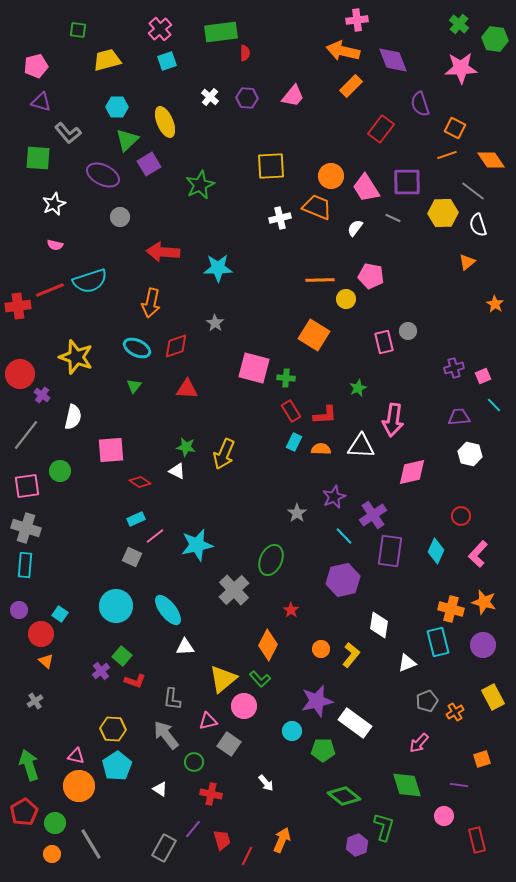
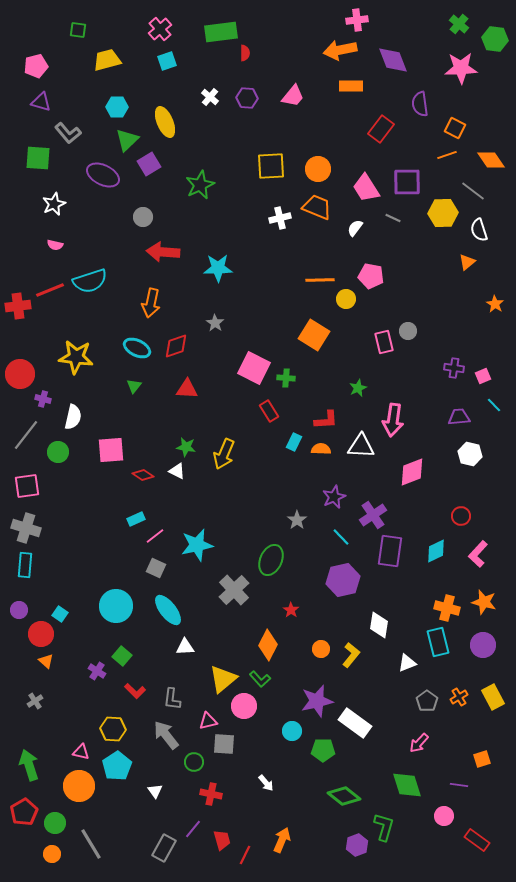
orange arrow at (343, 51): moved 3 px left, 1 px up; rotated 24 degrees counterclockwise
orange rectangle at (351, 86): rotated 45 degrees clockwise
purple semicircle at (420, 104): rotated 10 degrees clockwise
orange circle at (331, 176): moved 13 px left, 7 px up
gray circle at (120, 217): moved 23 px right
white semicircle at (478, 225): moved 1 px right, 5 px down
yellow star at (76, 357): rotated 12 degrees counterclockwise
pink square at (254, 368): rotated 12 degrees clockwise
purple cross at (454, 368): rotated 24 degrees clockwise
purple cross at (42, 395): moved 1 px right, 4 px down; rotated 21 degrees counterclockwise
red rectangle at (291, 411): moved 22 px left
red L-shape at (325, 415): moved 1 px right, 5 px down
green circle at (60, 471): moved 2 px left, 19 px up
pink diamond at (412, 472): rotated 8 degrees counterclockwise
red diamond at (140, 482): moved 3 px right, 7 px up
gray star at (297, 513): moved 7 px down
cyan line at (344, 536): moved 3 px left, 1 px down
cyan diamond at (436, 551): rotated 40 degrees clockwise
gray square at (132, 557): moved 24 px right, 11 px down
orange cross at (451, 609): moved 4 px left, 1 px up
purple cross at (101, 671): moved 4 px left; rotated 18 degrees counterclockwise
red L-shape at (135, 681): moved 10 px down; rotated 25 degrees clockwise
gray pentagon at (427, 701): rotated 15 degrees counterclockwise
orange cross at (455, 712): moved 4 px right, 15 px up
gray square at (229, 744): moved 5 px left; rotated 30 degrees counterclockwise
pink triangle at (76, 756): moved 5 px right, 4 px up
white triangle at (160, 789): moved 5 px left, 2 px down; rotated 21 degrees clockwise
red rectangle at (477, 840): rotated 40 degrees counterclockwise
red line at (247, 856): moved 2 px left, 1 px up
